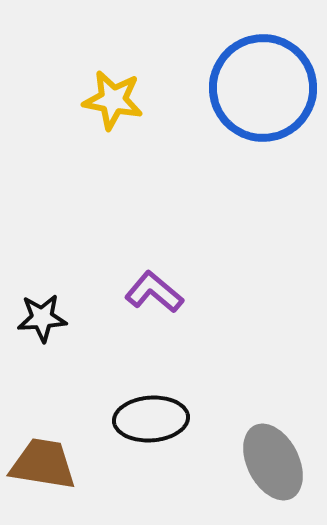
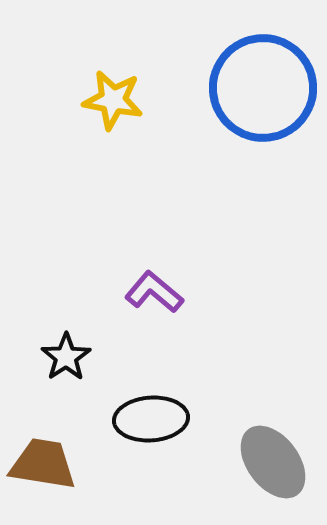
black star: moved 24 px right, 39 px down; rotated 30 degrees counterclockwise
gray ellipse: rotated 10 degrees counterclockwise
